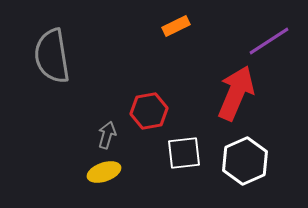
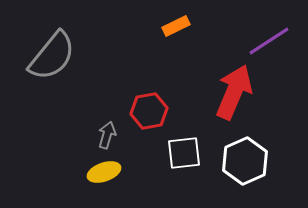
gray semicircle: rotated 132 degrees counterclockwise
red arrow: moved 2 px left, 1 px up
